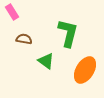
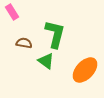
green L-shape: moved 13 px left, 1 px down
brown semicircle: moved 4 px down
orange ellipse: rotated 12 degrees clockwise
